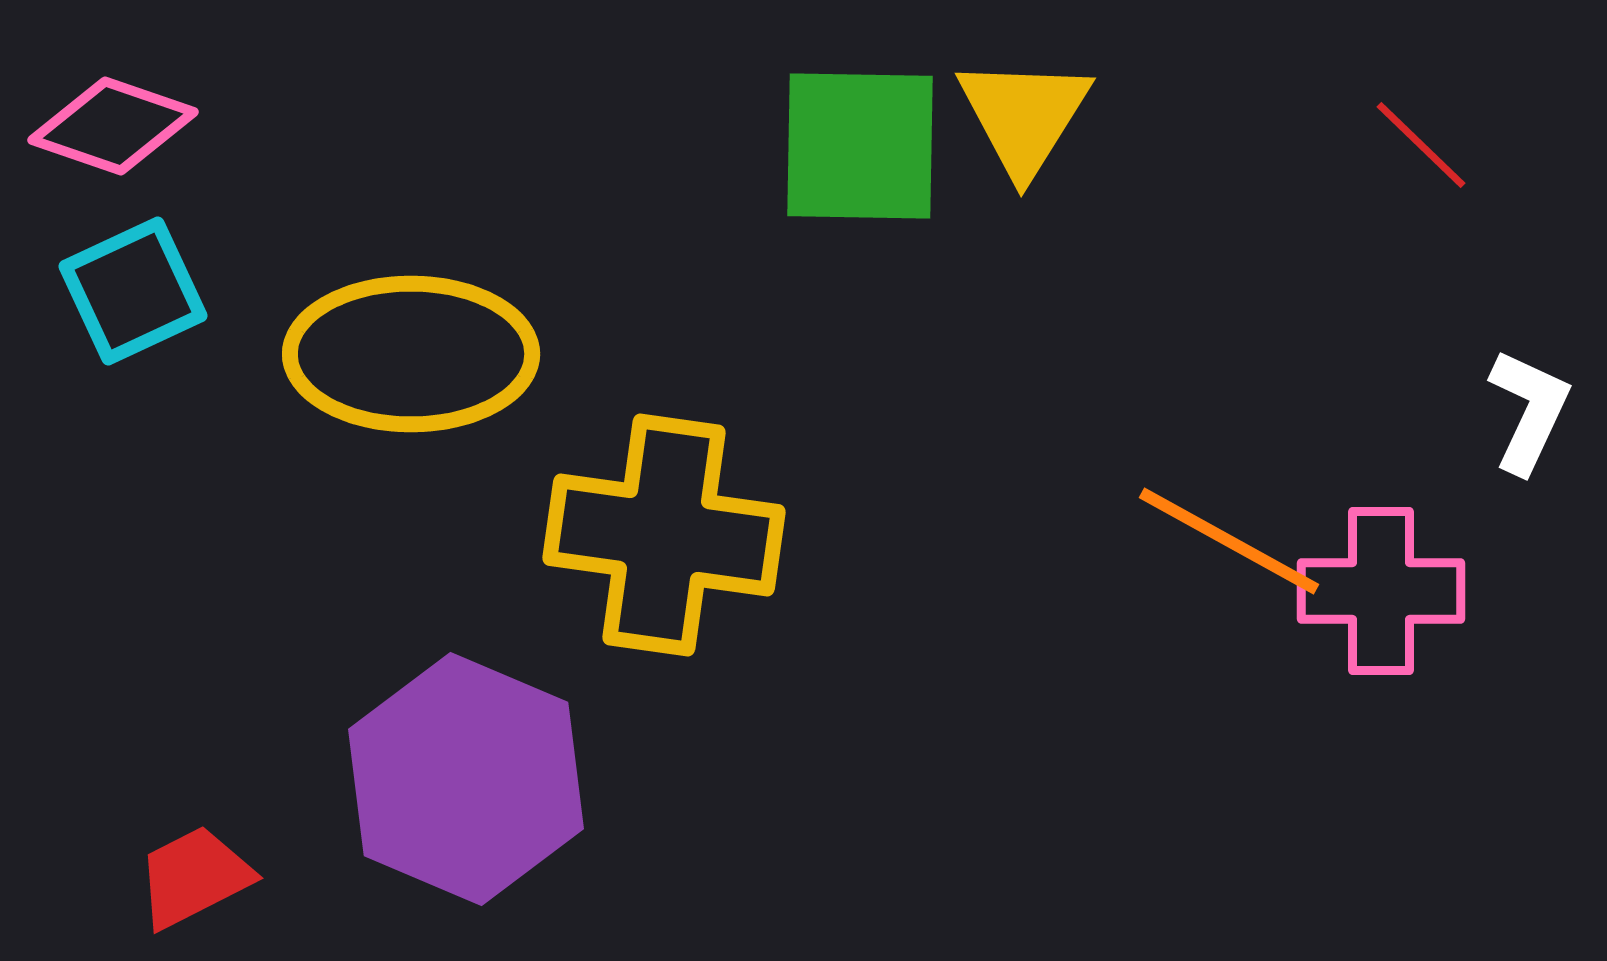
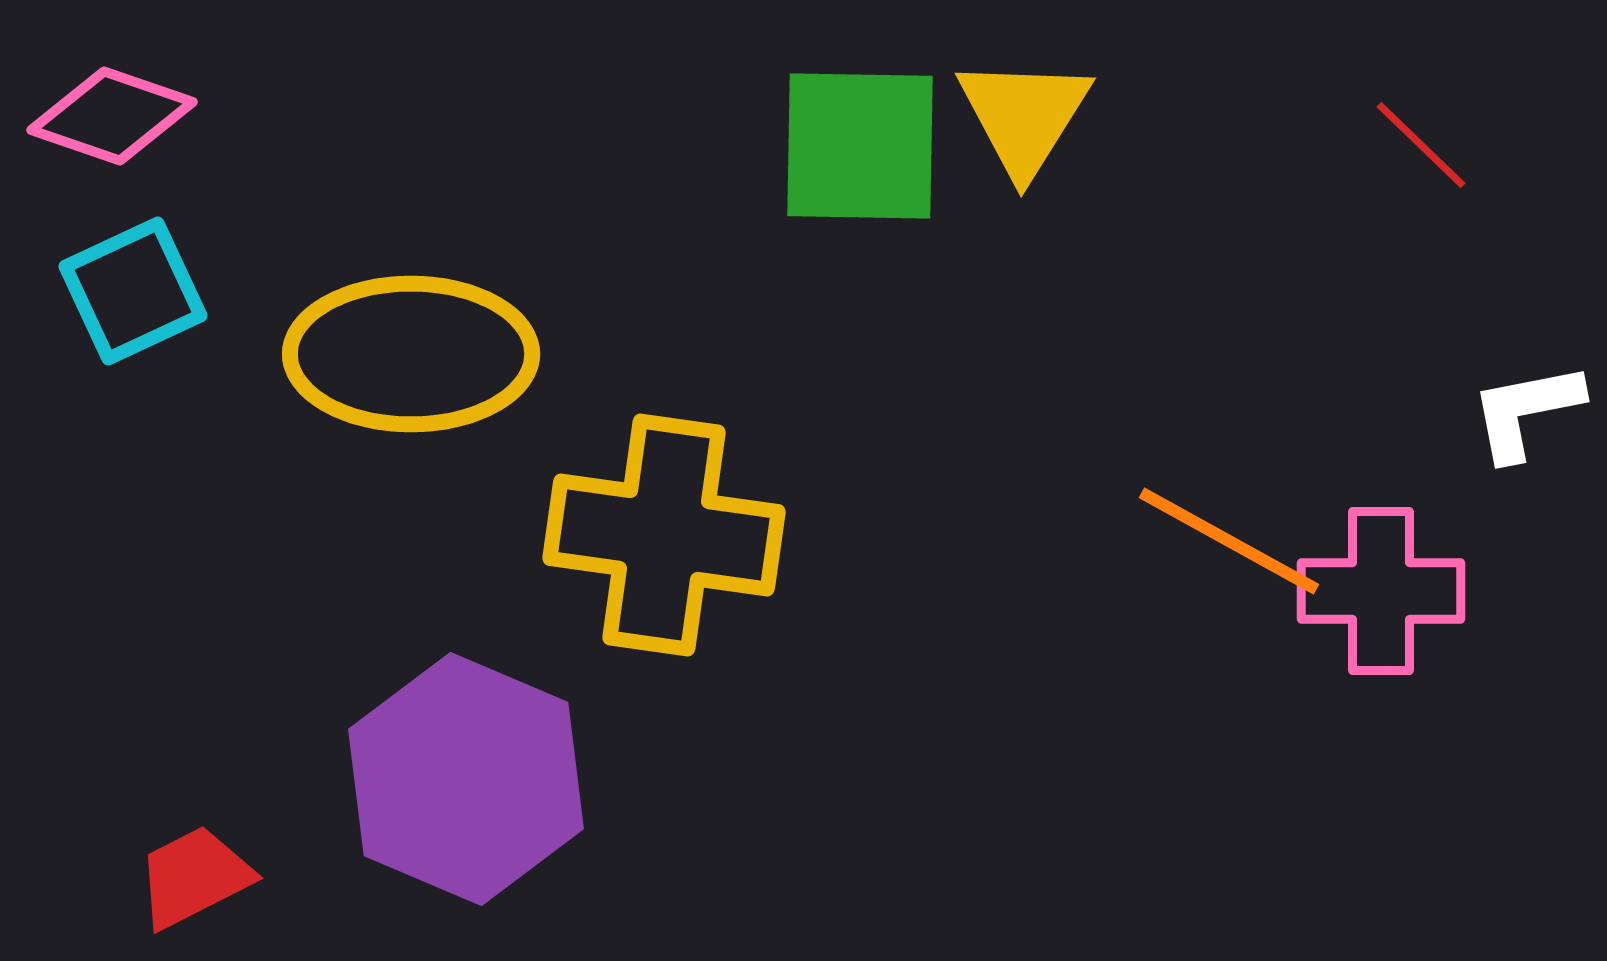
pink diamond: moved 1 px left, 10 px up
white L-shape: moved 3 px left; rotated 126 degrees counterclockwise
